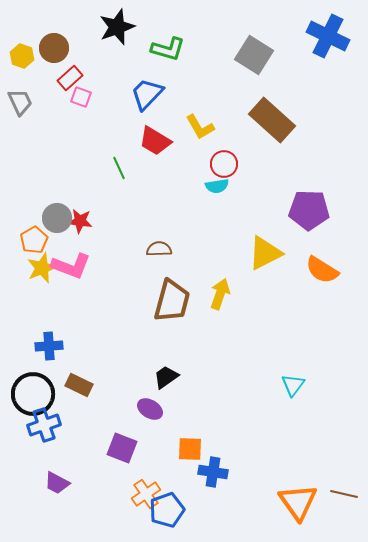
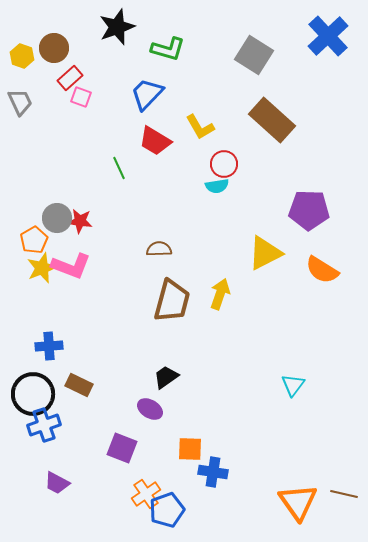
blue cross at (328, 36): rotated 21 degrees clockwise
